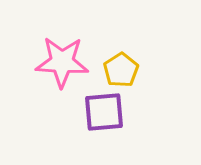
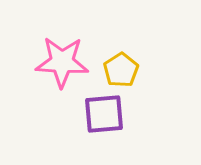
purple square: moved 2 px down
